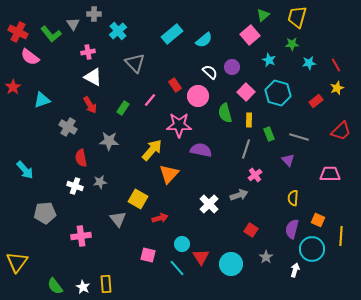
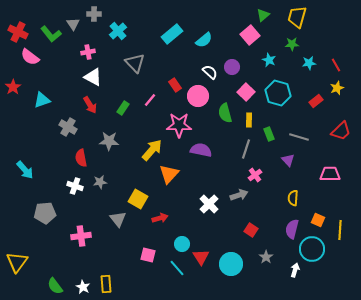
yellow line at (341, 236): moved 1 px left, 6 px up
